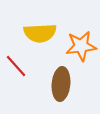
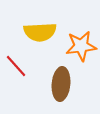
yellow semicircle: moved 1 px up
